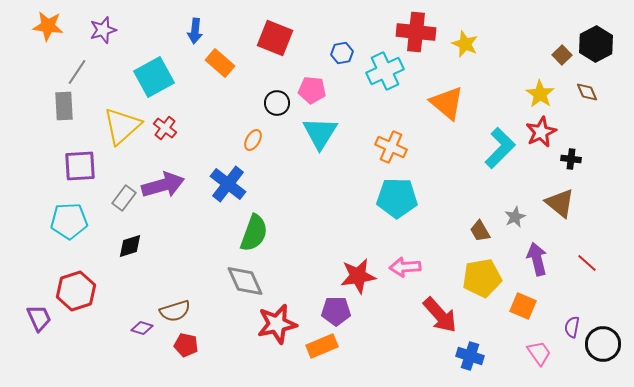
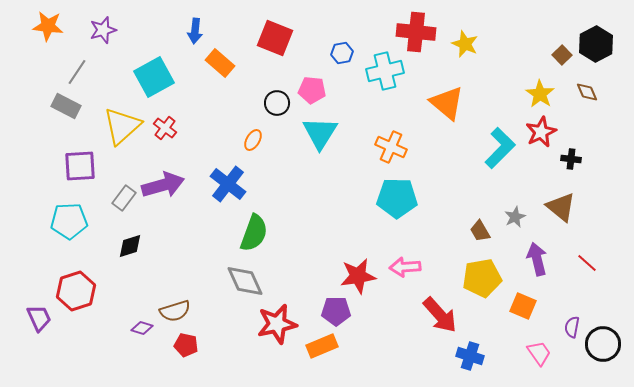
cyan cross at (385, 71): rotated 12 degrees clockwise
gray rectangle at (64, 106): moved 2 px right; rotated 60 degrees counterclockwise
brown triangle at (560, 203): moved 1 px right, 4 px down
